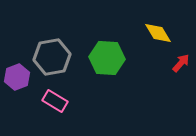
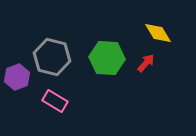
gray hexagon: rotated 24 degrees clockwise
red arrow: moved 35 px left
